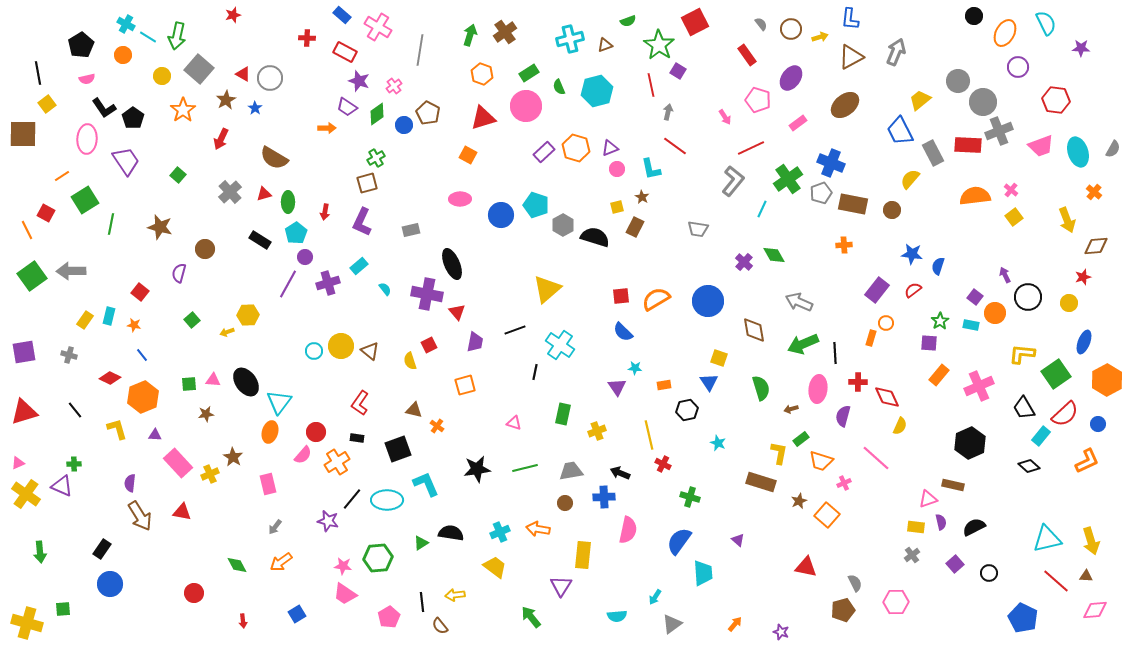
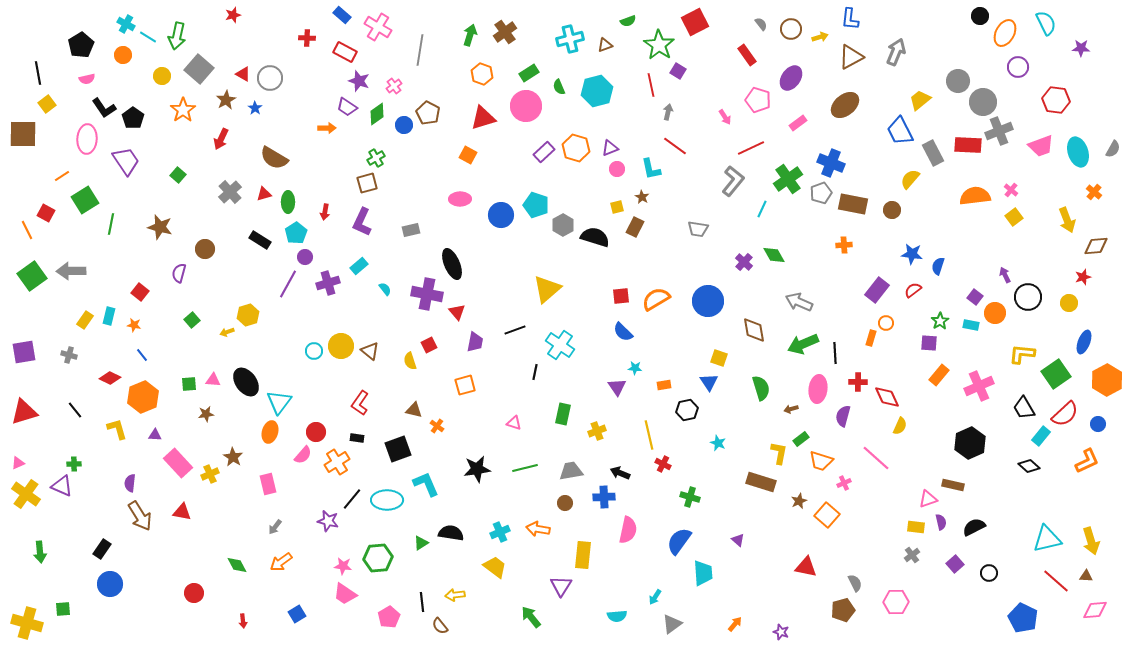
black circle at (974, 16): moved 6 px right
yellow hexagon at (248, 315): rotated 15 degrees counterclockwise
